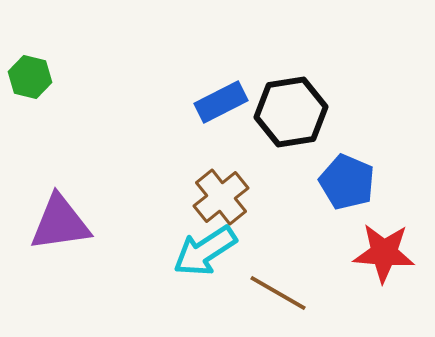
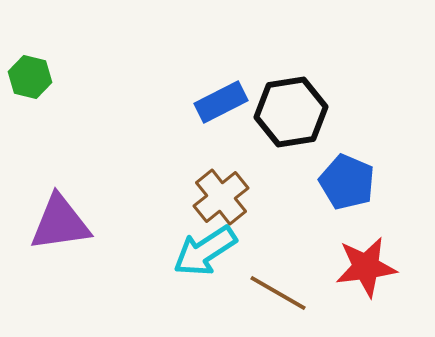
red star: moved 18 px left, 14 px down; rotated 12 degrees counterclockwise
